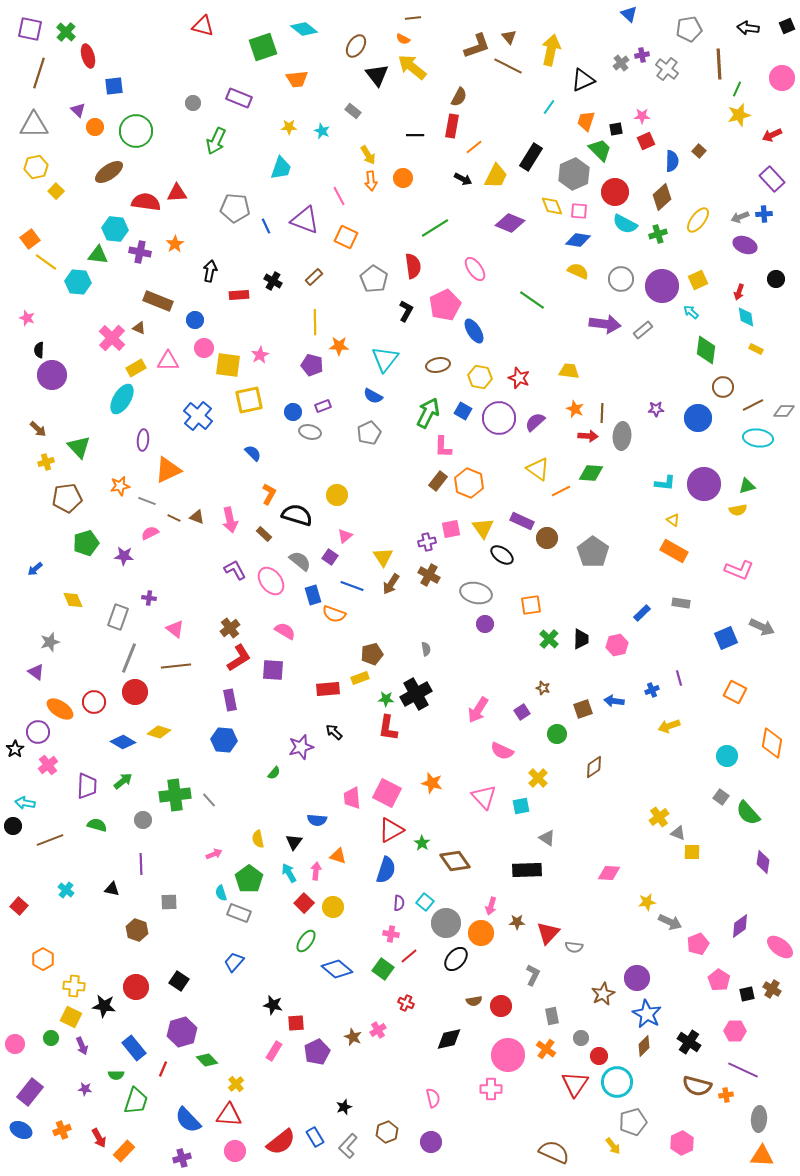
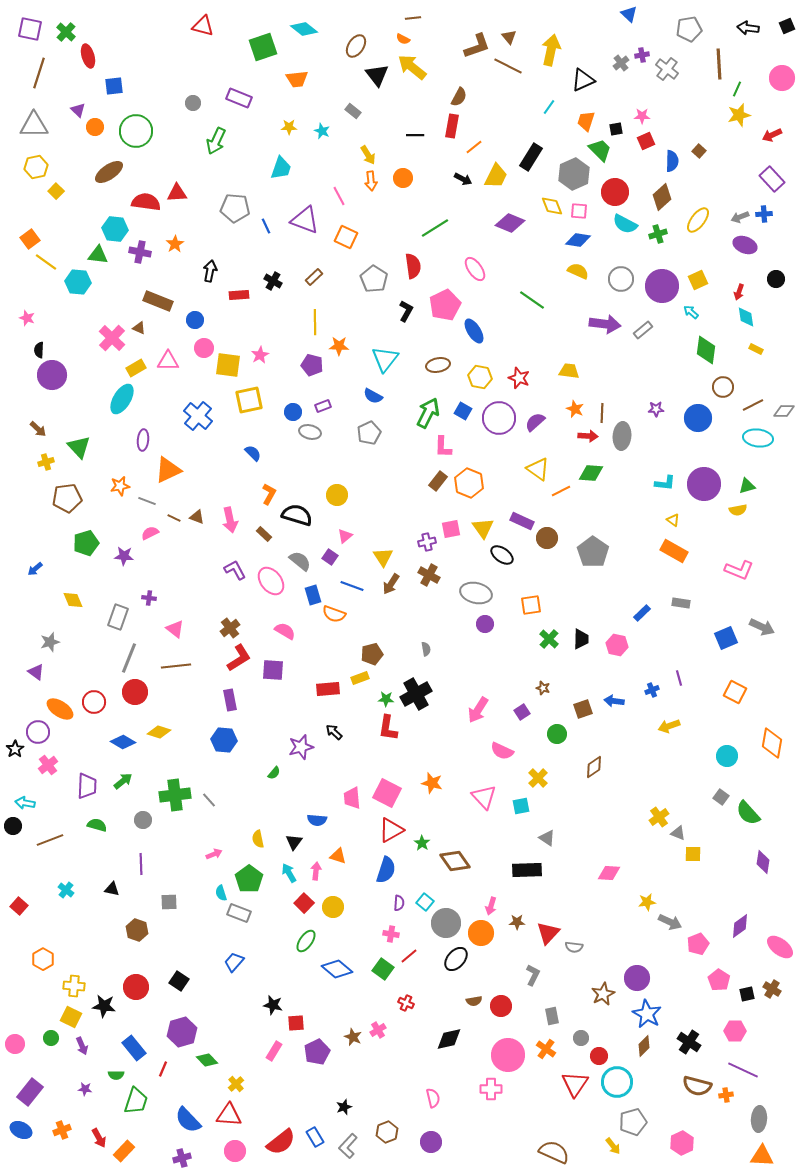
pink hexagon at (617, 645): rotated 25 degrees clockwise
yellow square at (692, 852): moved 1 px right, 2 px down
